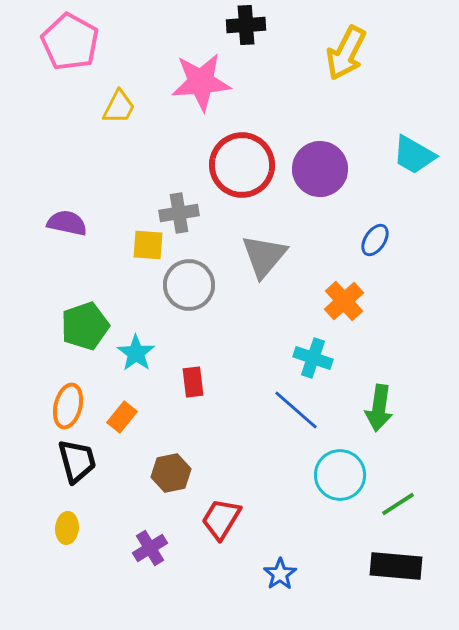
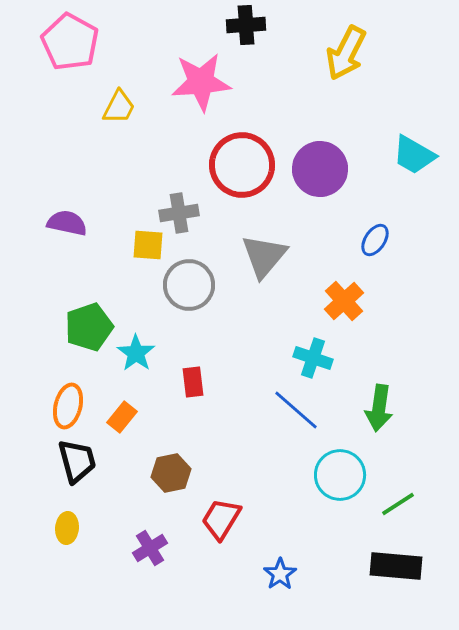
green pentagon: moved 4 px right, 1 px down
